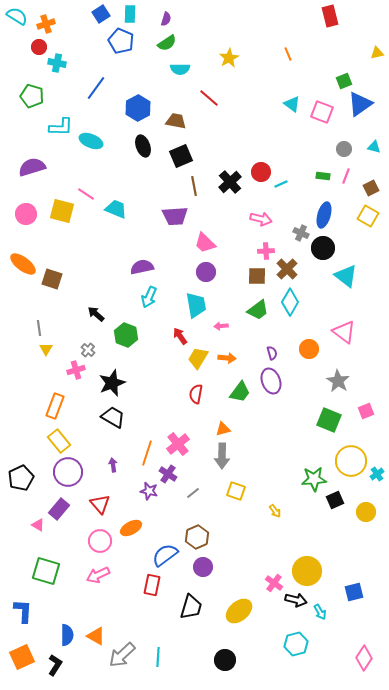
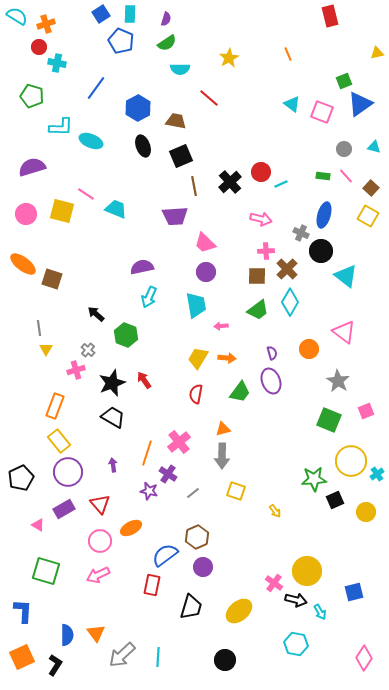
pink line at (346, 176): rotated 63 degrees counterclockwise
brown square at (371, 188): rotated 21 degrees counterclockwise
black circle at (323, 248): moved 2 px left, 3 px down
red arrow at (180, 336): moved 36 px left, 44 px down
pink cross at (178, 444): moved 1 px right, 2 px up
purple rectangle at (59, 509): moved 5 px right; rotated 20 degrees clockwise
orange triangle at (96, 636): moved 3 px up; rotated 24 degrees clockwise
cyan hexagon at (296, 644): rotated 25 degrees clockwise
